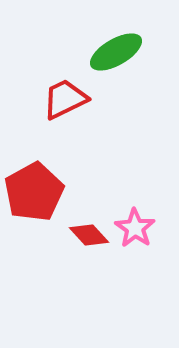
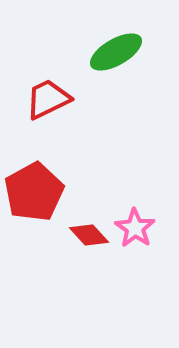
red trapezoid: moved 17 px left
